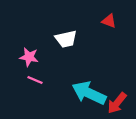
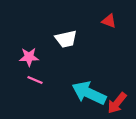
pink star: rotated 12 degrees counterclockwise
